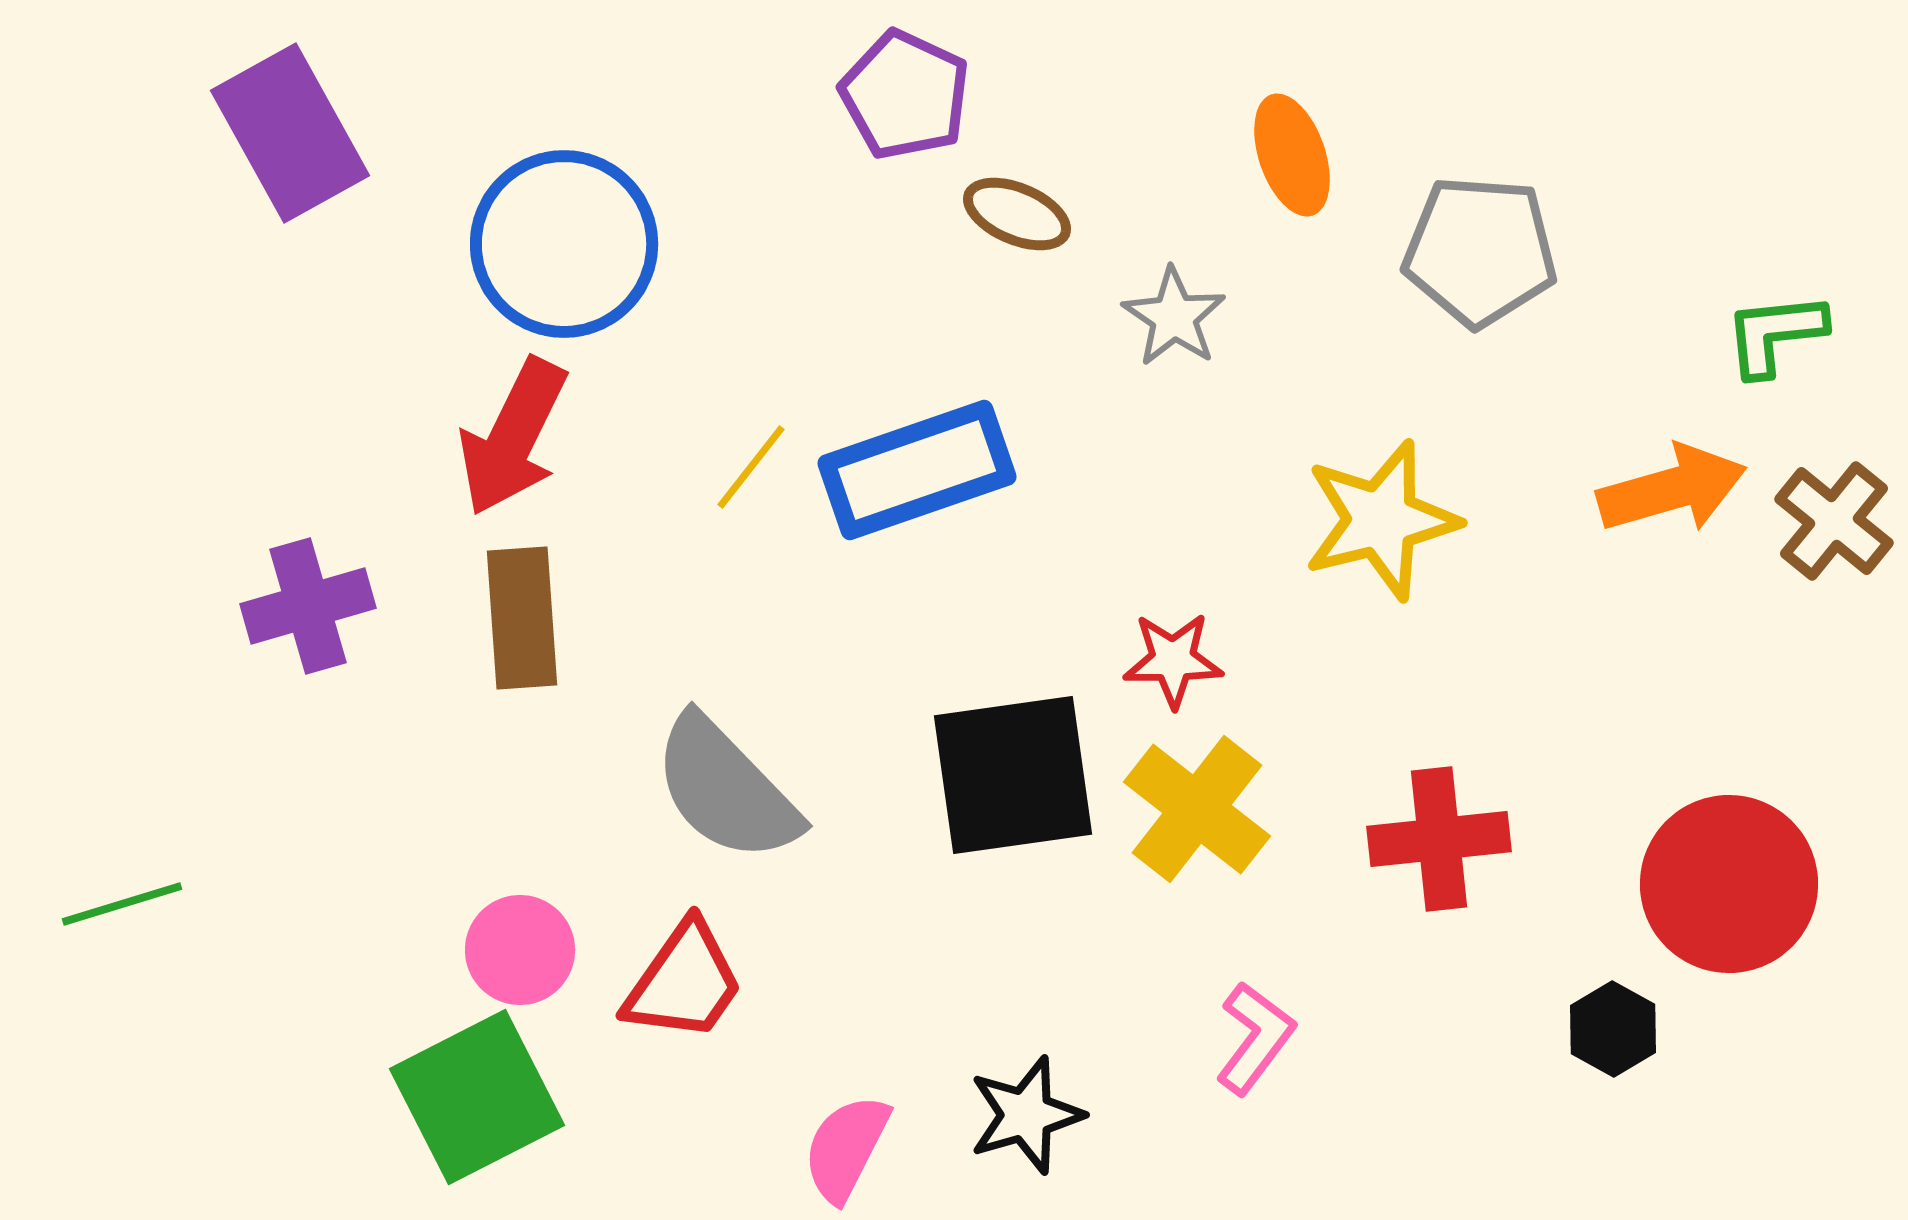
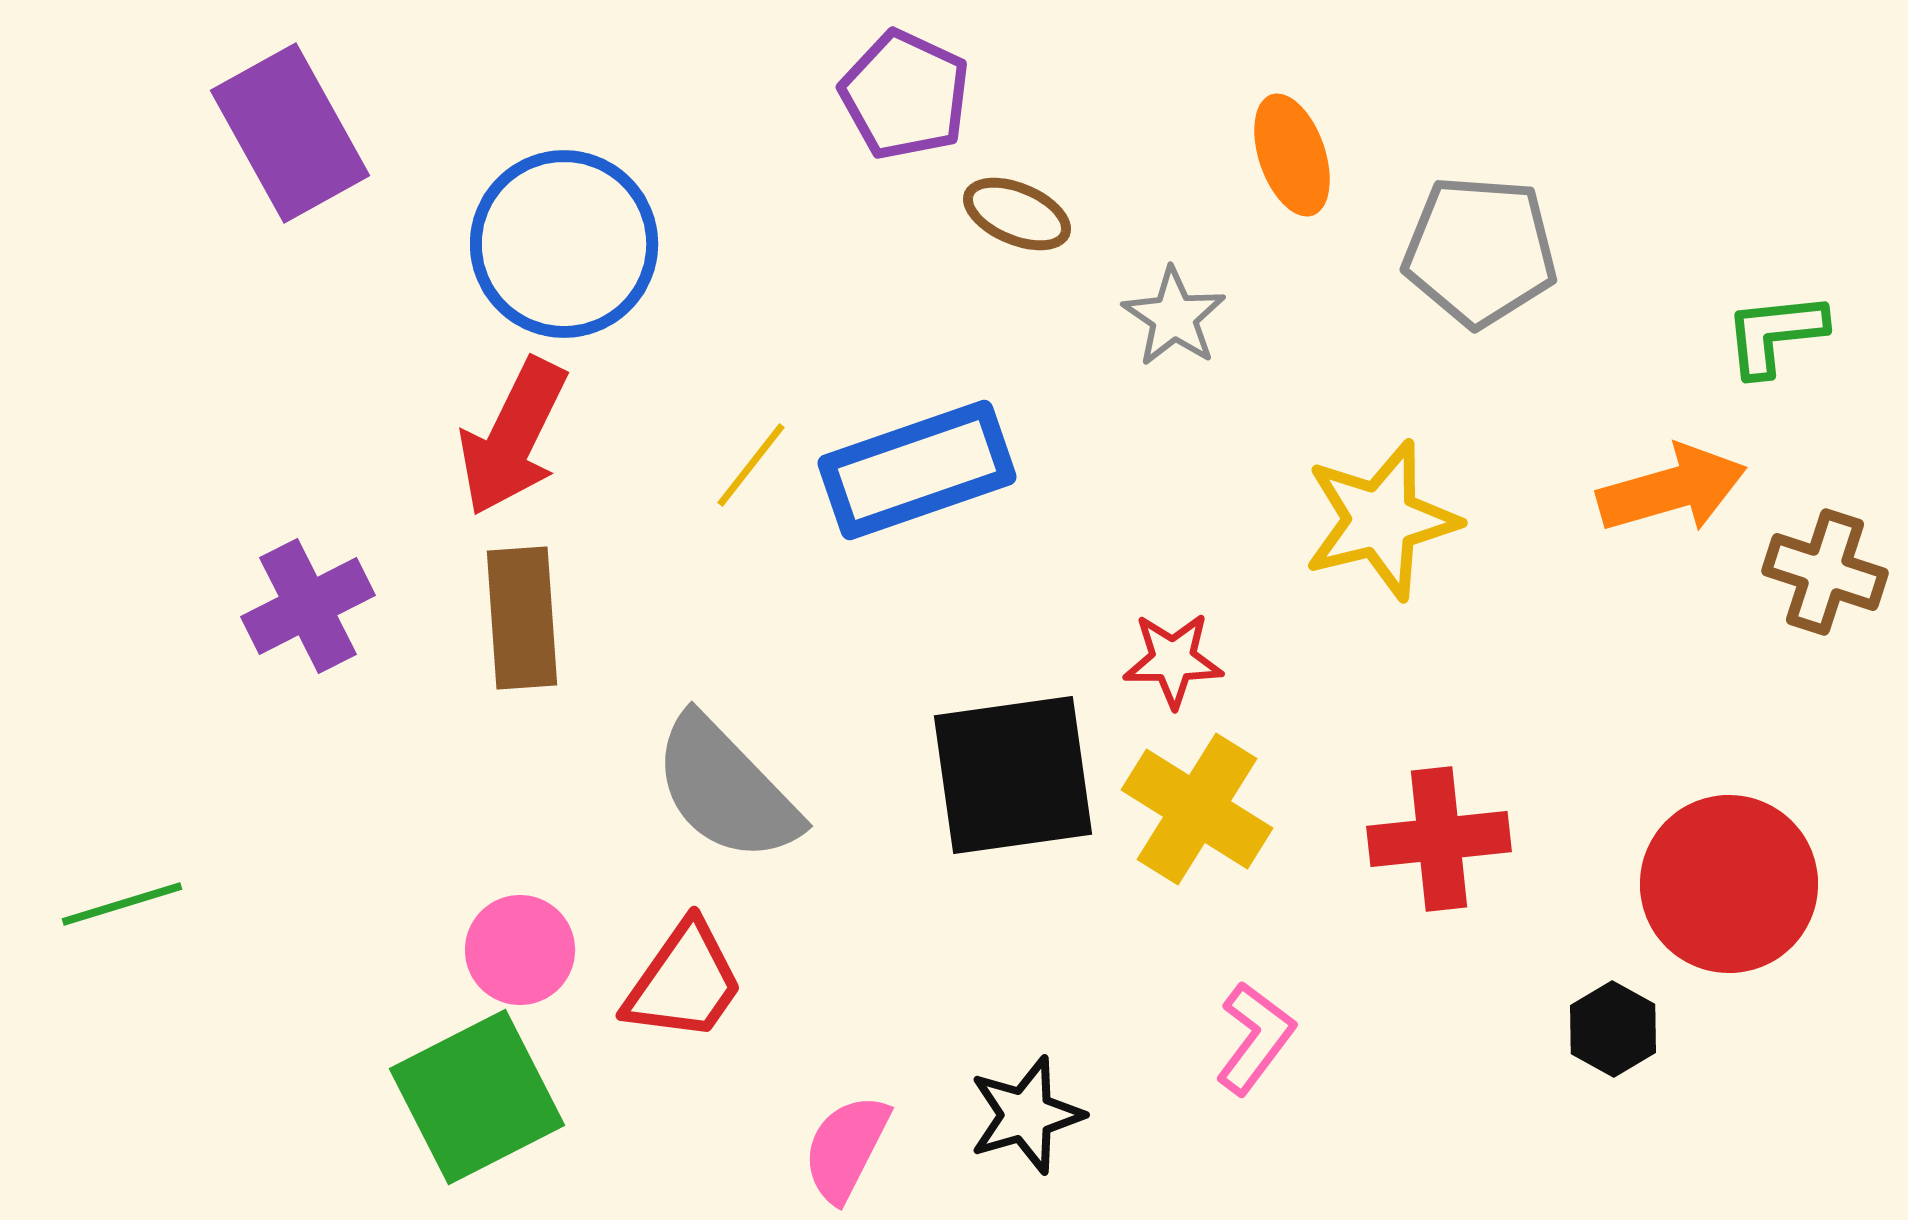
yellow line: moved 2 px up
brown cross: moved 9 px left, 51 px down; rotated 21 degrees counterclockwise
purple cross: rotated 11 degrees counterclockwise
yellow cross: rotated 6 degrees counterclockwise
